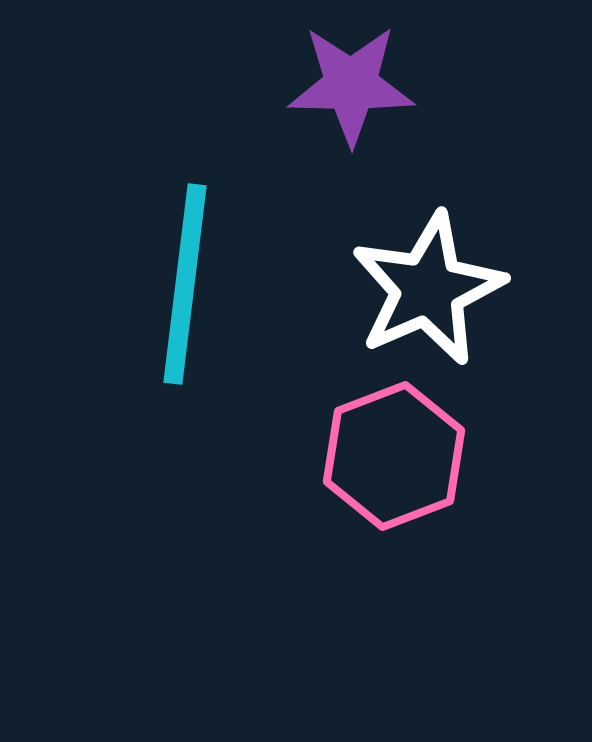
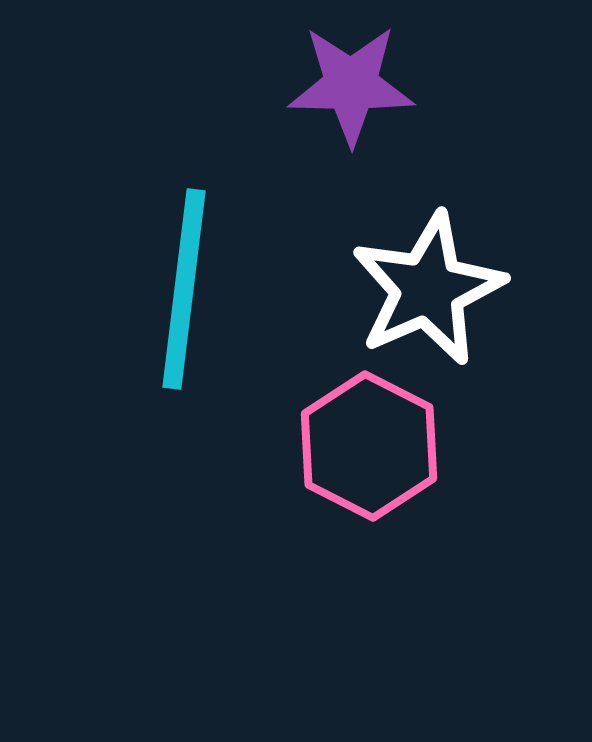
cyan line: moved 1 px left, 5 px down
pink hexagon: moved 25 px left, 10 px up; rotated 12 degrees counterclockwise
